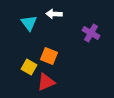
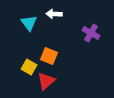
red triangle: moved 1 px up; rotated 18 degrees counterclockwise
